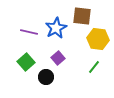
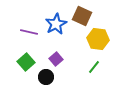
brown square: rotated 18 degrees clockwise
blue star: moved 4 px up
purple square: moved 2 px left, 1 px down
